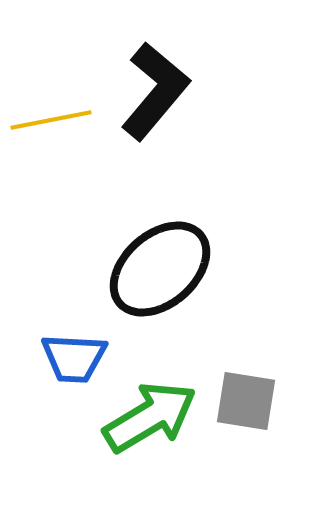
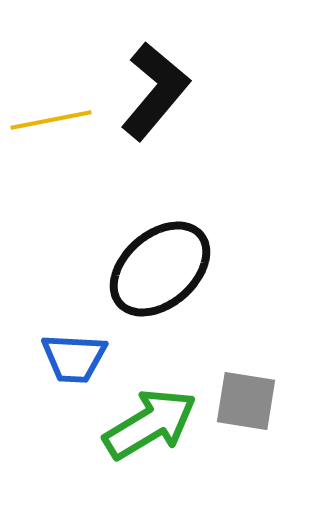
green arrow: moved 7 px down
